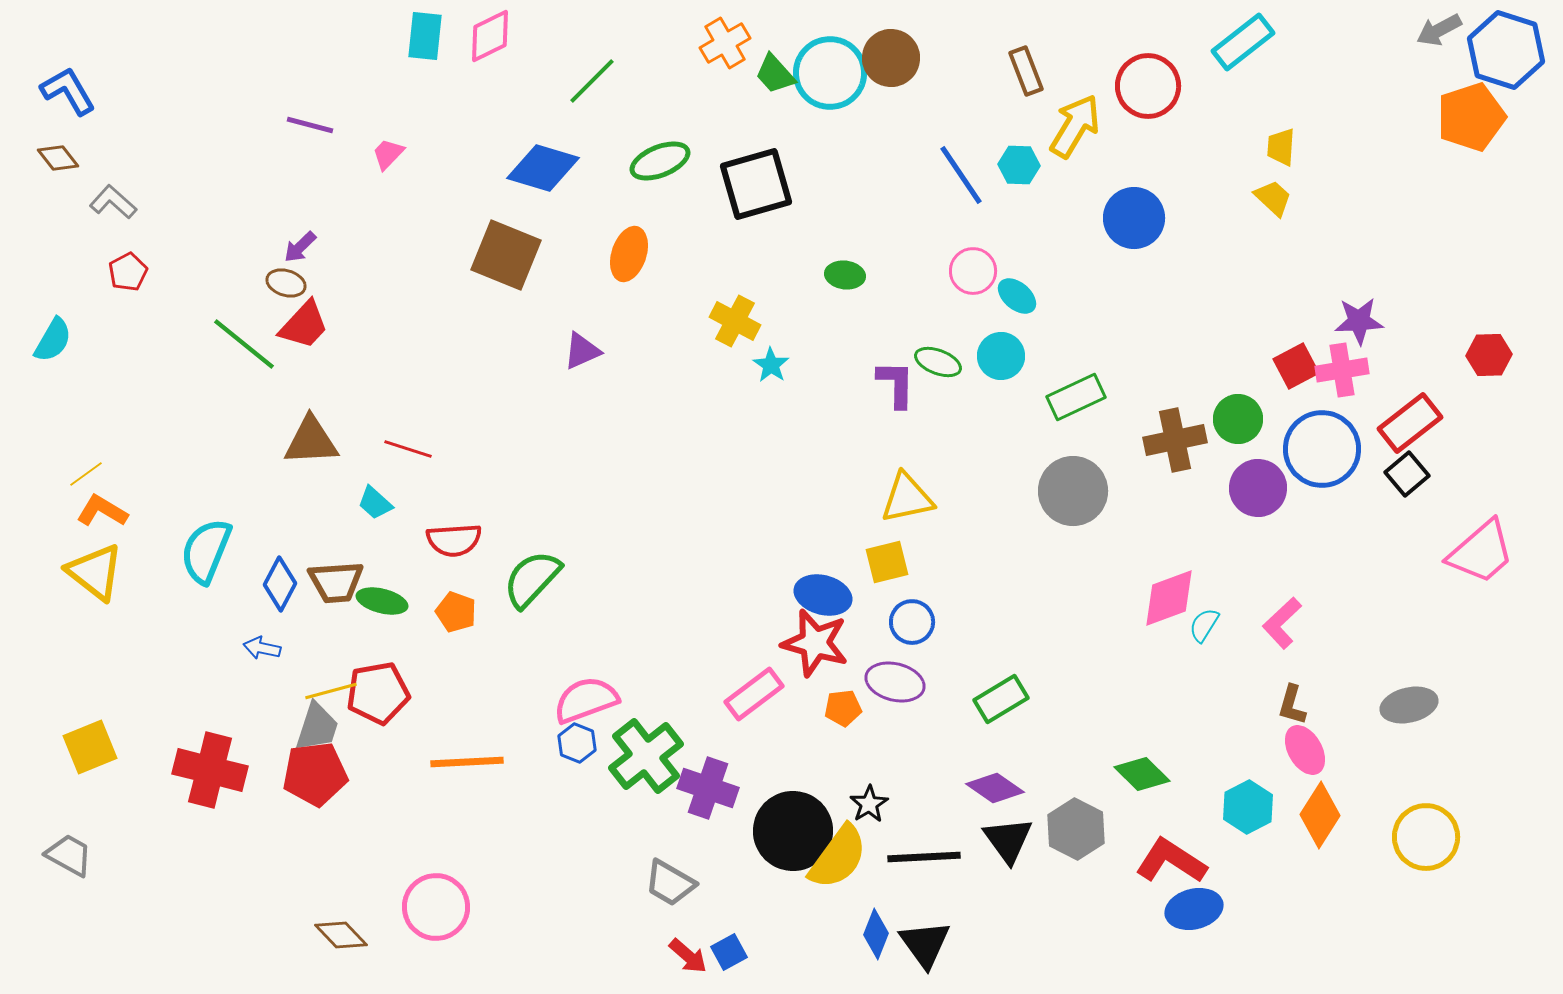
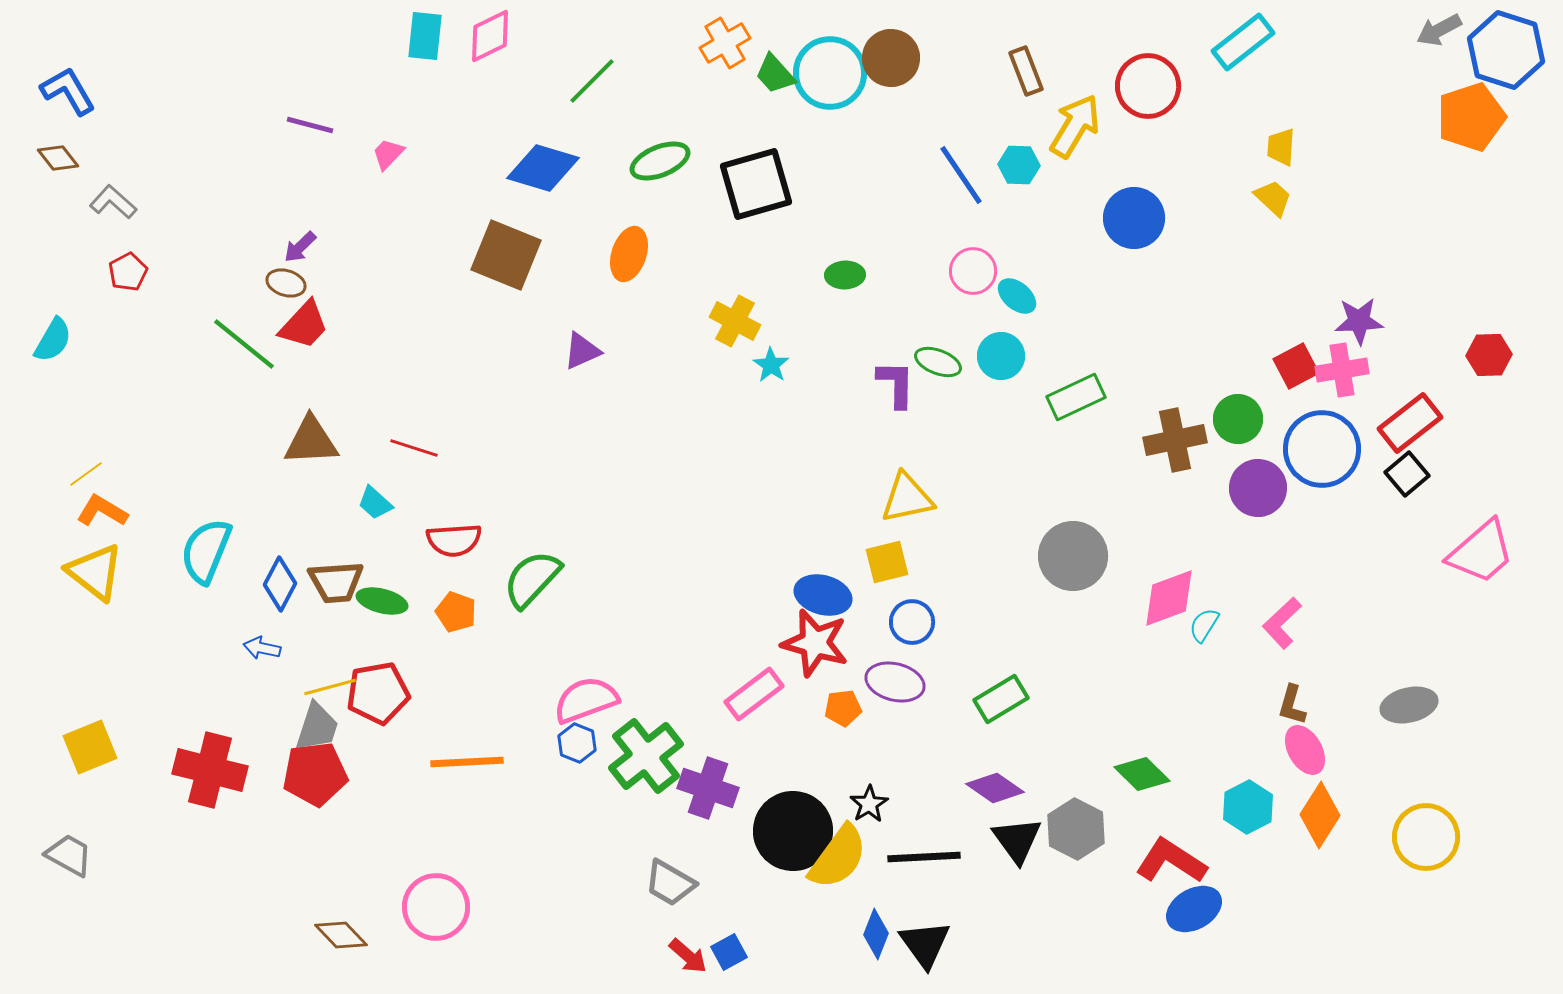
green ellipse at (845, 275): rotated 9 degrees counterclockwise
red line at (408, 449): moved 6 px right, 1 px up
gray circle at (1073, 491): moved 65 px down
yellow line at (331, 691): moved 1 px left, 4 px up
black triangle at (1008, 840): moved 9 px right
blue ellipse at (1194, 909): rotated 16 degrees counterclockwise
